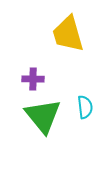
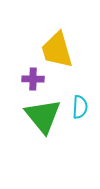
yellow trapezoid: moved 11 px left, 16 px down
cyan semicircle: moved 5 px left; rotated 10 degrees clockwise
